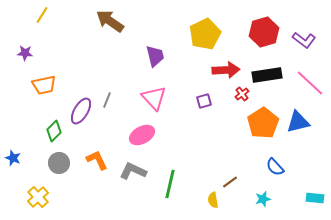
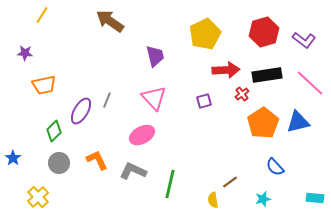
blue star: rotated 14 degrees clockwise
